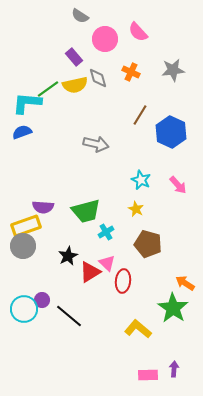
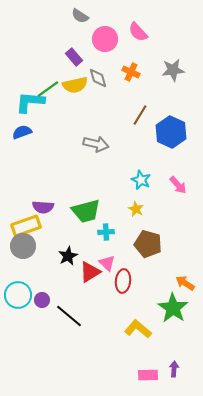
cyan L-shape: moved 3 px right, 1 px up
cyan cross: rotated 28 degrees clockwise
cyan circle: moved 6 px left, 14 px up
